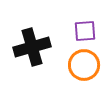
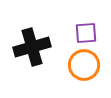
purple square: moved 1 px right, 2 px down
